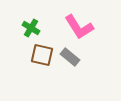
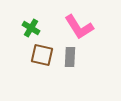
gray rectangle: rotated 54 degrees clockwise
